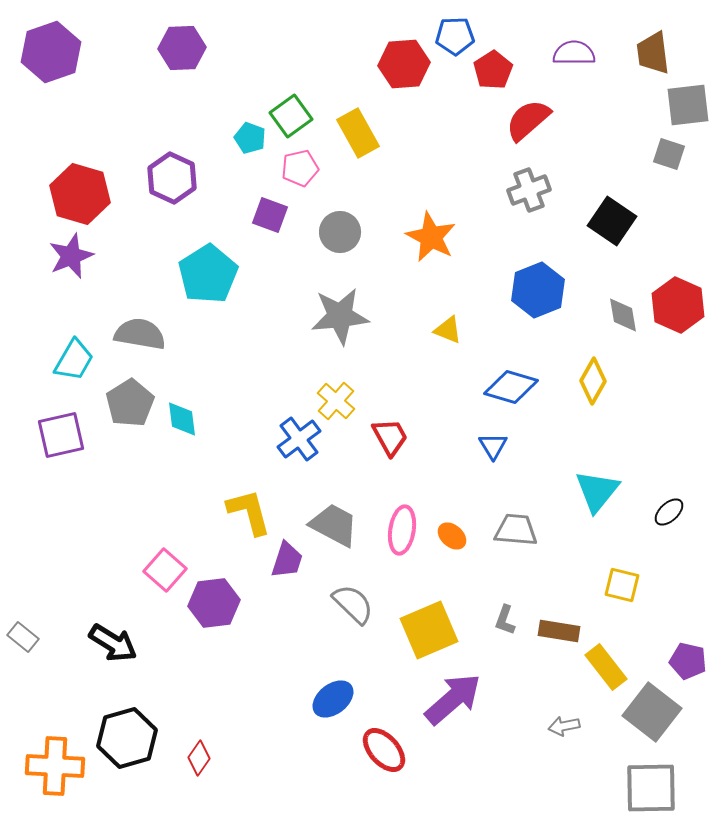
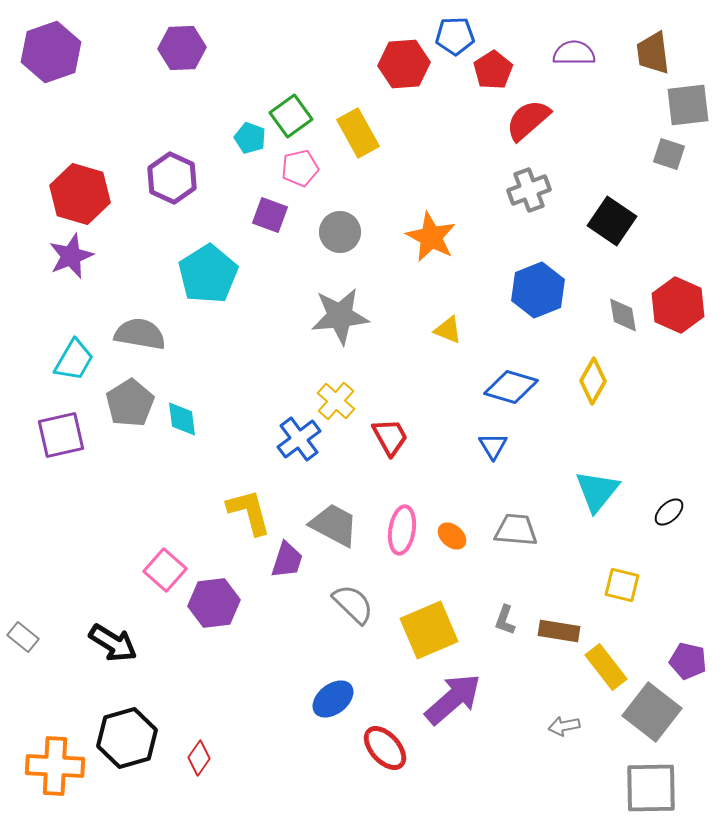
red ellipse at (384, 750): moved 1 px right, 2 px up
